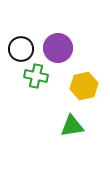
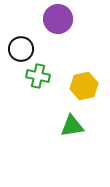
purple circle: moved 29 px up
green cross: moved 2 px right
